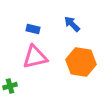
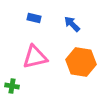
blue rectangle: moved 1 px right, 11 px up
green cross: moved 2 px right; rotated 24 degrees clockwise
